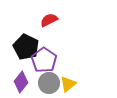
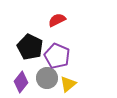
red semicircle: moved 8 px right
black pentagon: moved 4 px right
purple pentagon: moved 13 px right, 4 px up; rotated 10 degrees counterclockwise
gray circle: moved 2 px left, 5 px up
